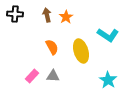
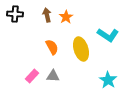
yellow ellipse: moved 2 px up
